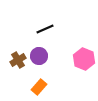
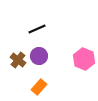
black line: moved 8 px left
brown cross: rotated 21 degrees counterclockwise
